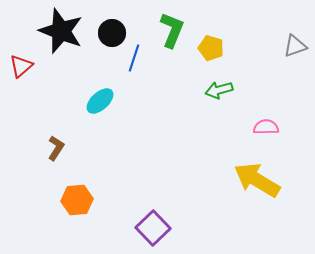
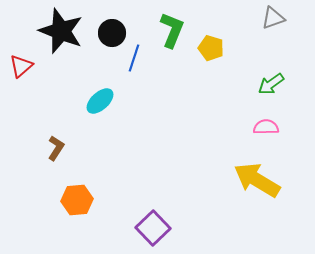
gray triangle: moved 22 px left, 28 px up
green arrow: moved 52 px right, 6 px up; rotated 20 degrees counterclockwise
